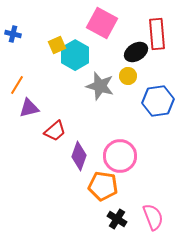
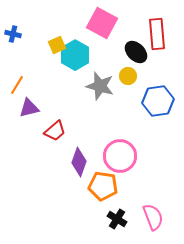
black ellipse: rotated 75 degrees clockwise
purple diamond: moved 6 px down
